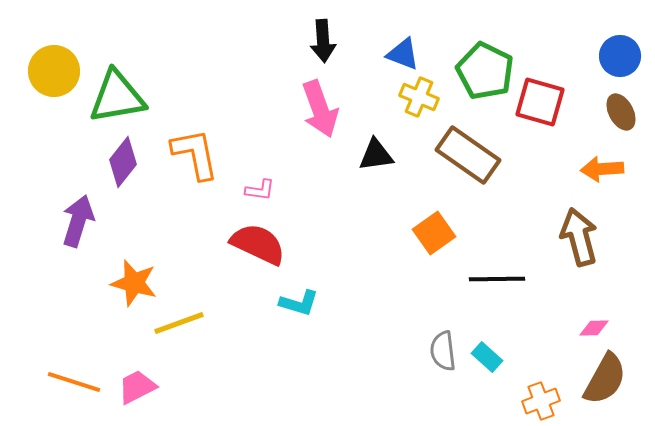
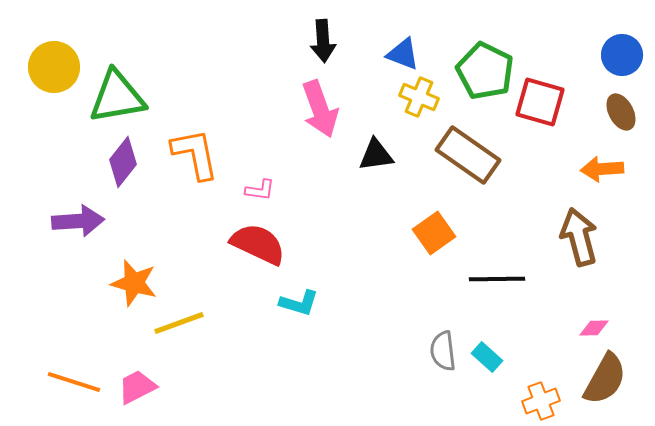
blue circle: moved 2 px right, 1 px up
yellow circle: moved 4 px up
purple arrow: rotated 69 degrees clockwise
